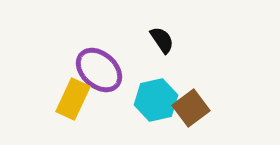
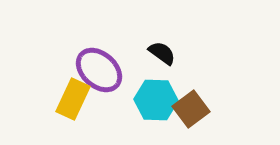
black semicircle: moved 13 px down; rotated 20 degrees counterclockwise
cyan hexagon: rotated 15 degrees clockwise
brown square: moved 1 px down
